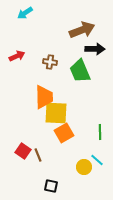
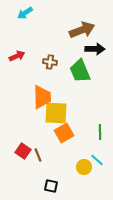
orange trapezoid: moved 2 px left
